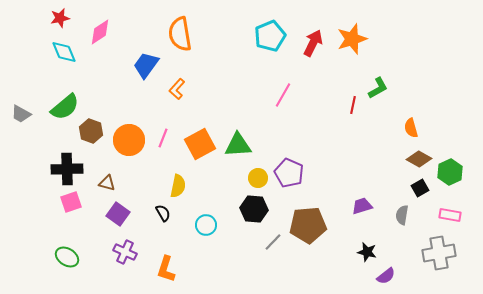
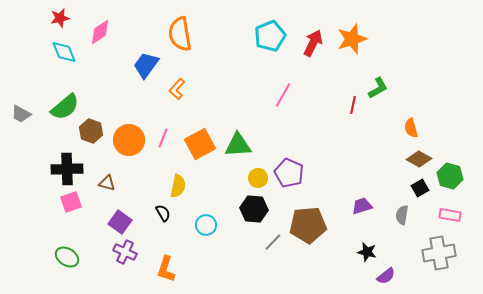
green hexagon at (450, 172): moved 4 px down; rotated 20 degrees counterclockwise
purple square at (118, 214): moved 2 px right, 8 px down
